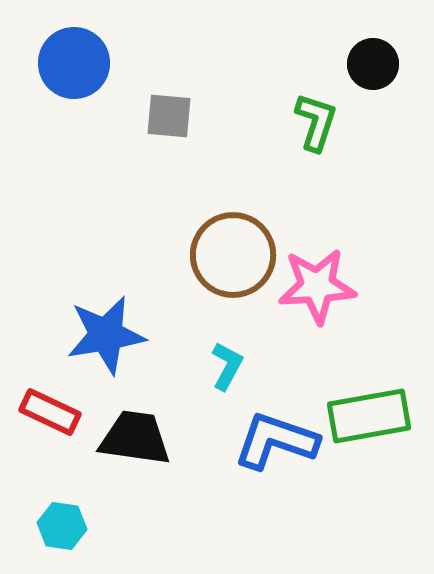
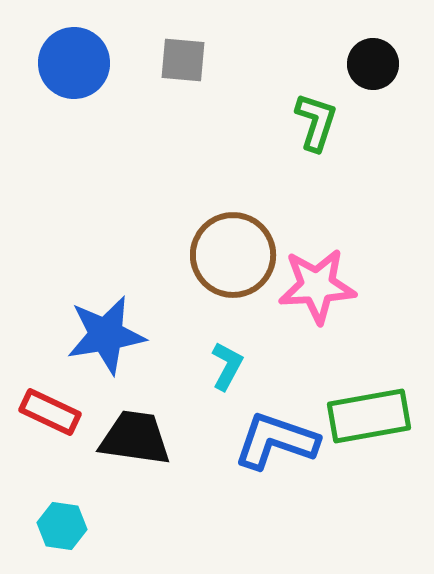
gray square: moved 14 px right, 56 px up
